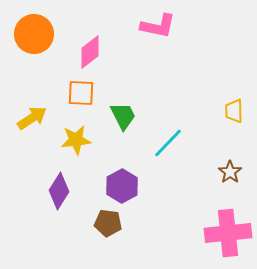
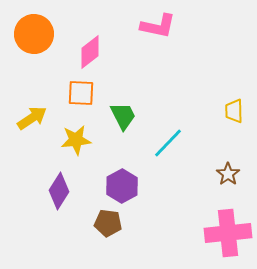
brown star: moved 2 px left, 2 px down
